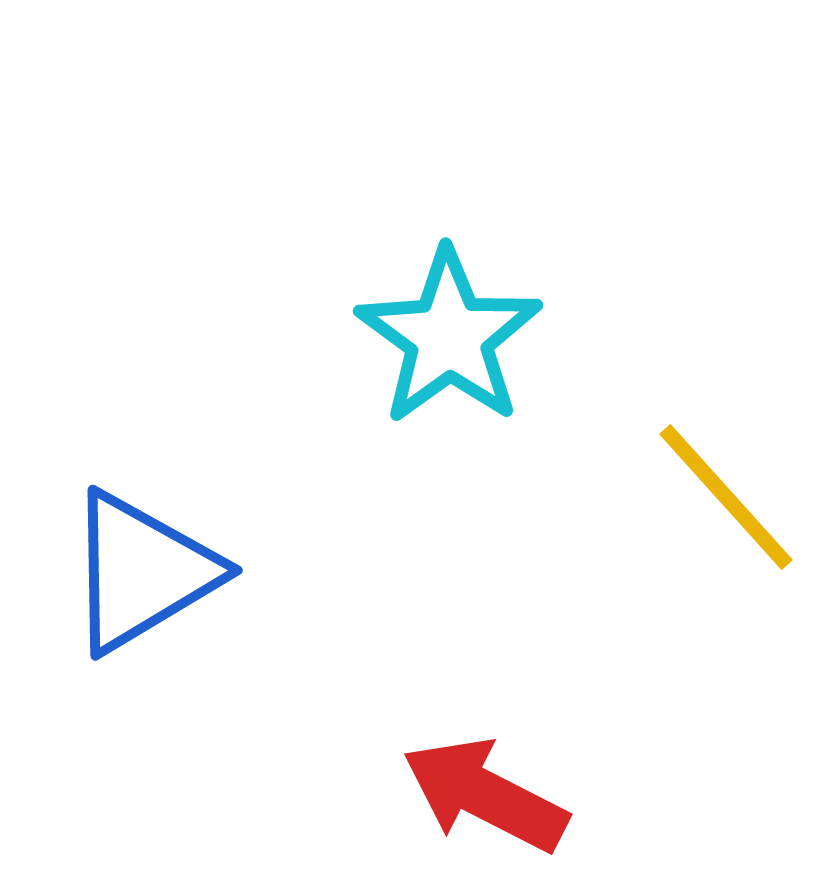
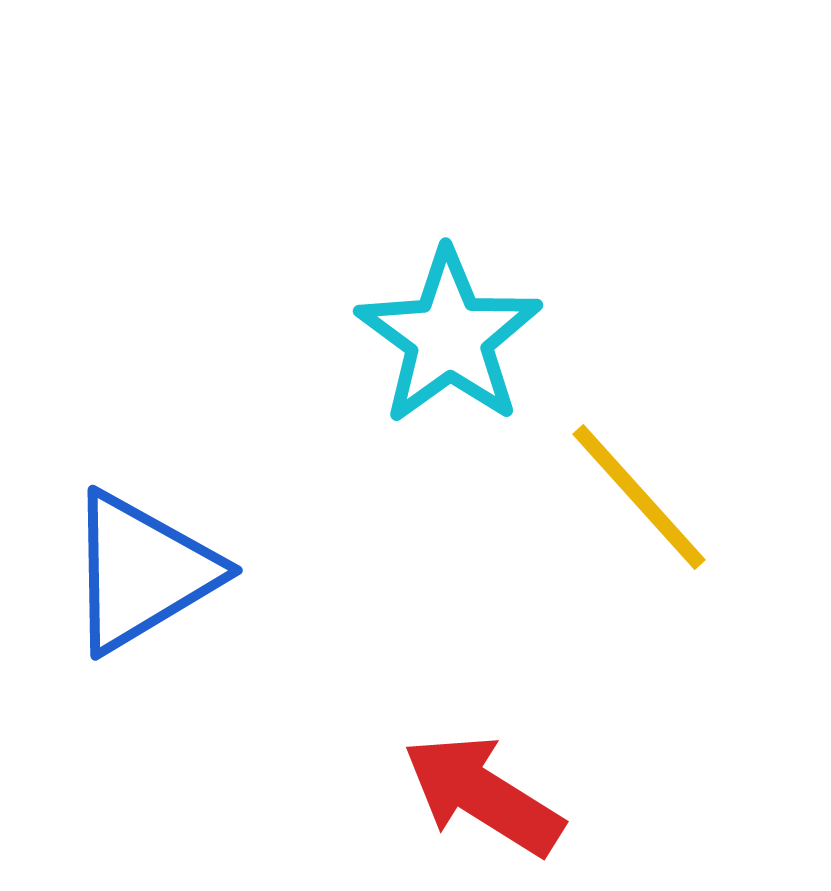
yellow line: moved 87 px left
red arrow: moved 2 px left; rotated 5 degrees clockwise
